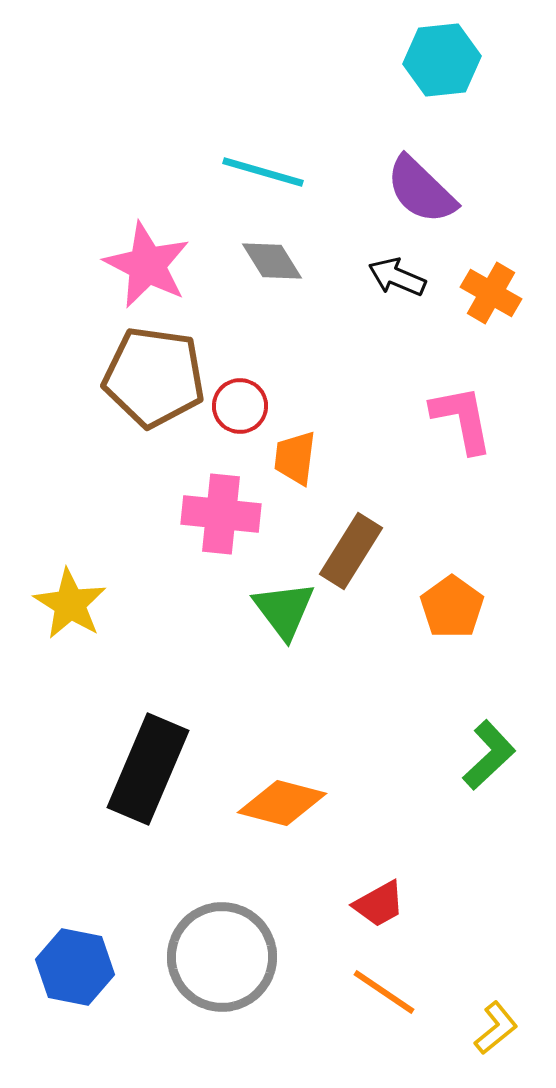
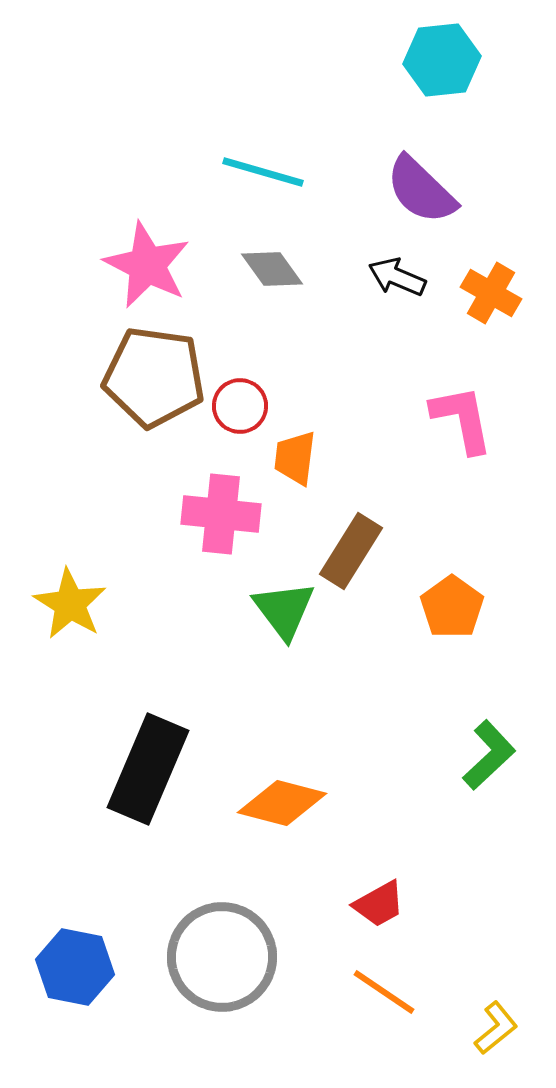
gray diamond: moved 8 px down; rotated 4 degrees counterclockwise
